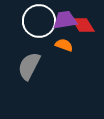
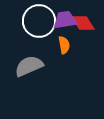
red diamond: moved 2 px up
orange semicircle: rotated 60 degrees clockwise
gray semicircle: rotated 40 degrees clockwise
